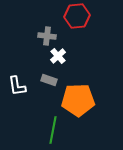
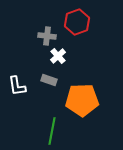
red hexagon: moved 6 px down; rotated 15 degrees counterclockwise
orange pentagon: moved 4 px right
green line: moved 1 px left, 1 px down
